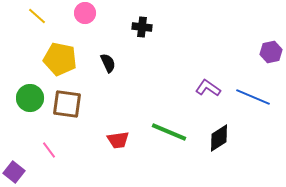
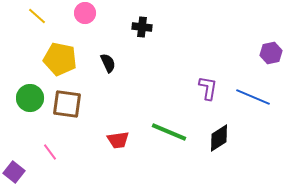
purple hexagon: moved 1 px down
purple L-shape: rotated 65 degrees clockwise
pink line: moved 1 px right, 2 px down
